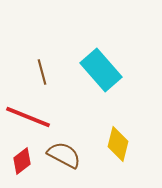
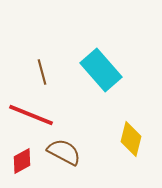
red line: moved 3 px right, 2 px up
yellow diamond: moved 13 px right, 5 px up
brown semicircle: moved 3 px up
red diamond: rotated 8 degrees clockwise
